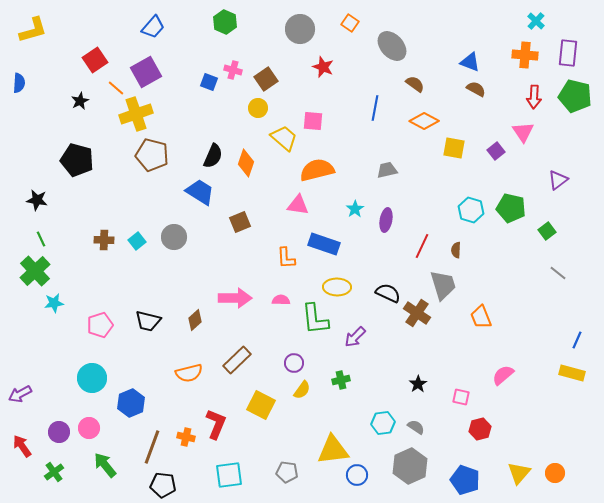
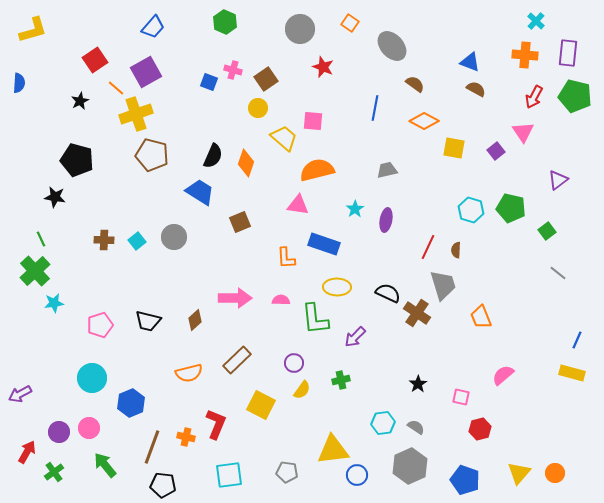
red arrow at (534, 97): rotated 25 degrees clockwise
black star at (37, 200): moved 18 px right, 3 px up
red line at (422, 246): moved 6 px right, 1 px down
red arrow at (22, 446): moved 5 px right, 6 px down; rotated 65 degrees clockwise
